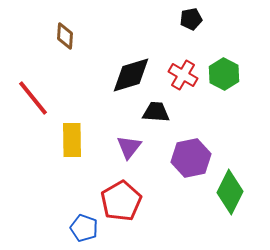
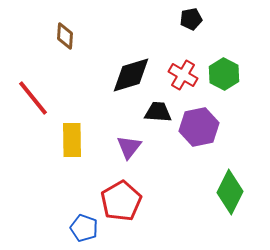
black trapezoid: moved 2 px right
purple hexagon: moved 8 px right, 31 px up
